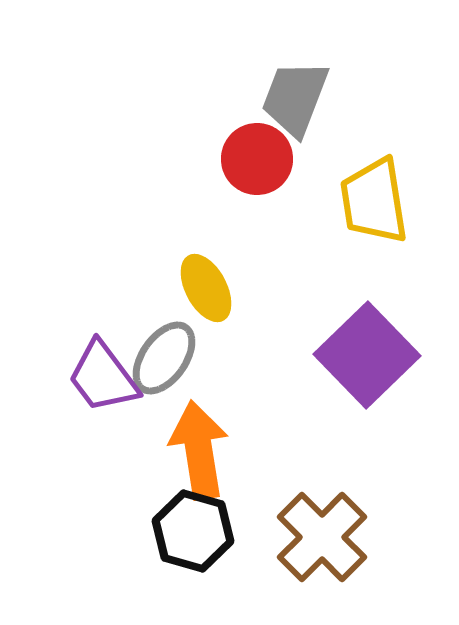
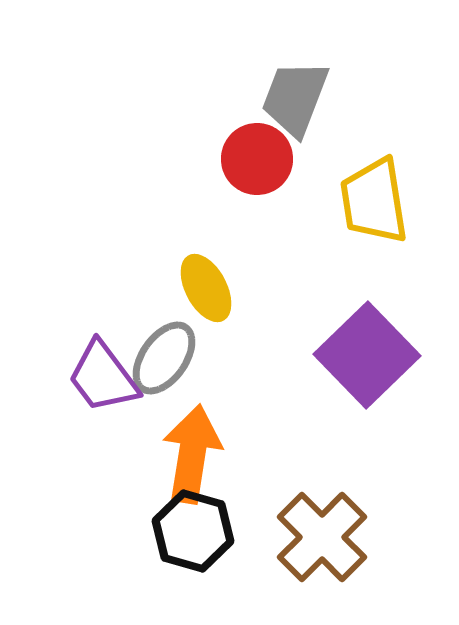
orange arrow: moved 7 px left, 4 px down; rotated 18 degrees clockwise
